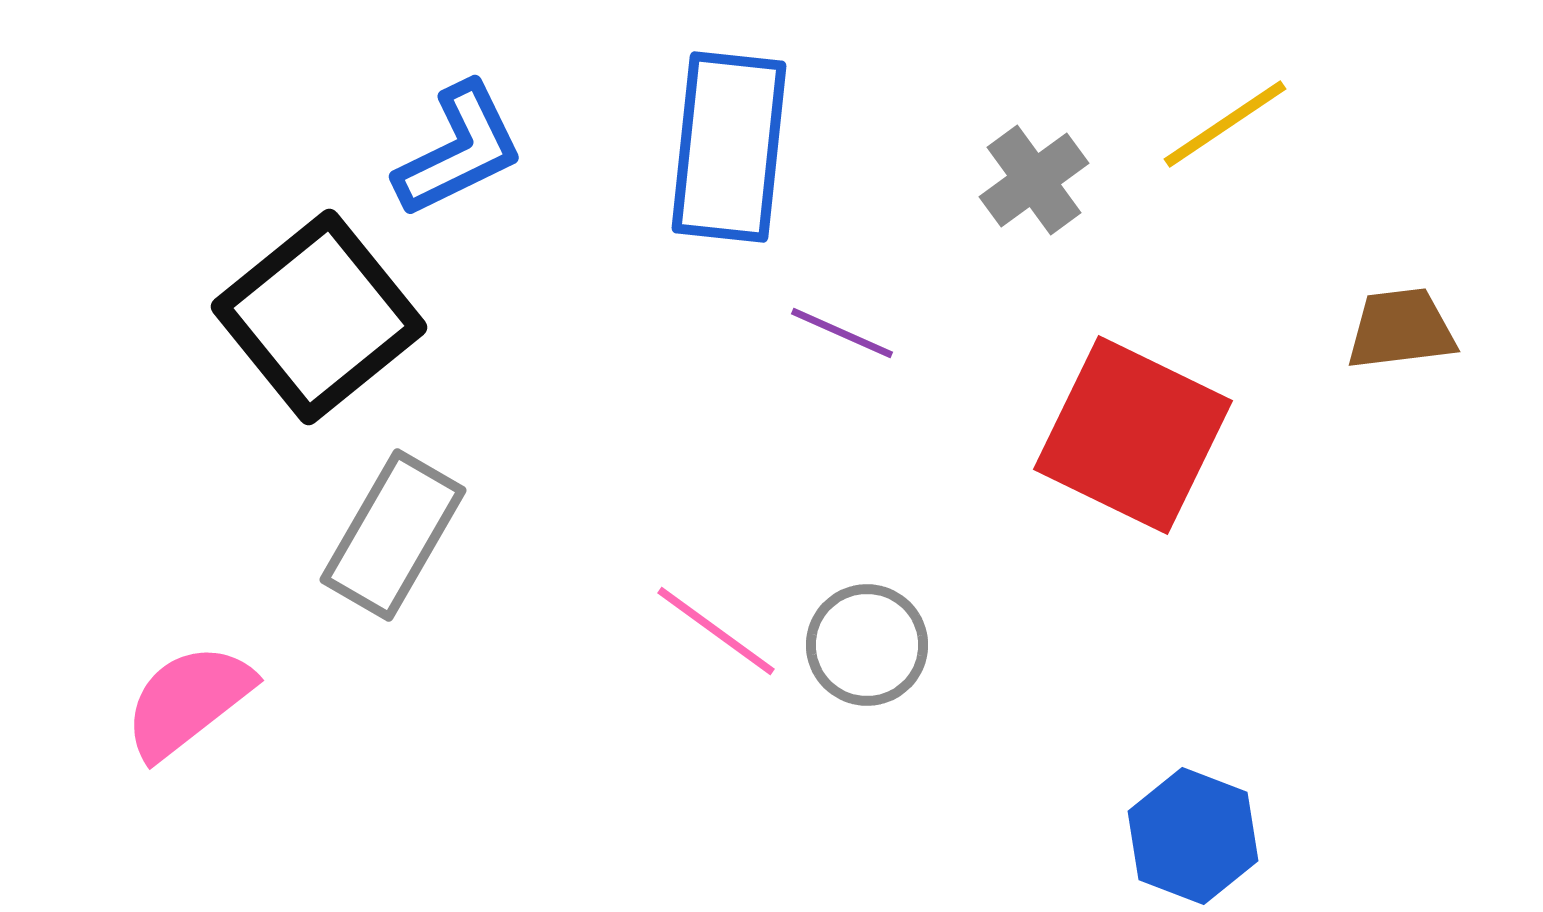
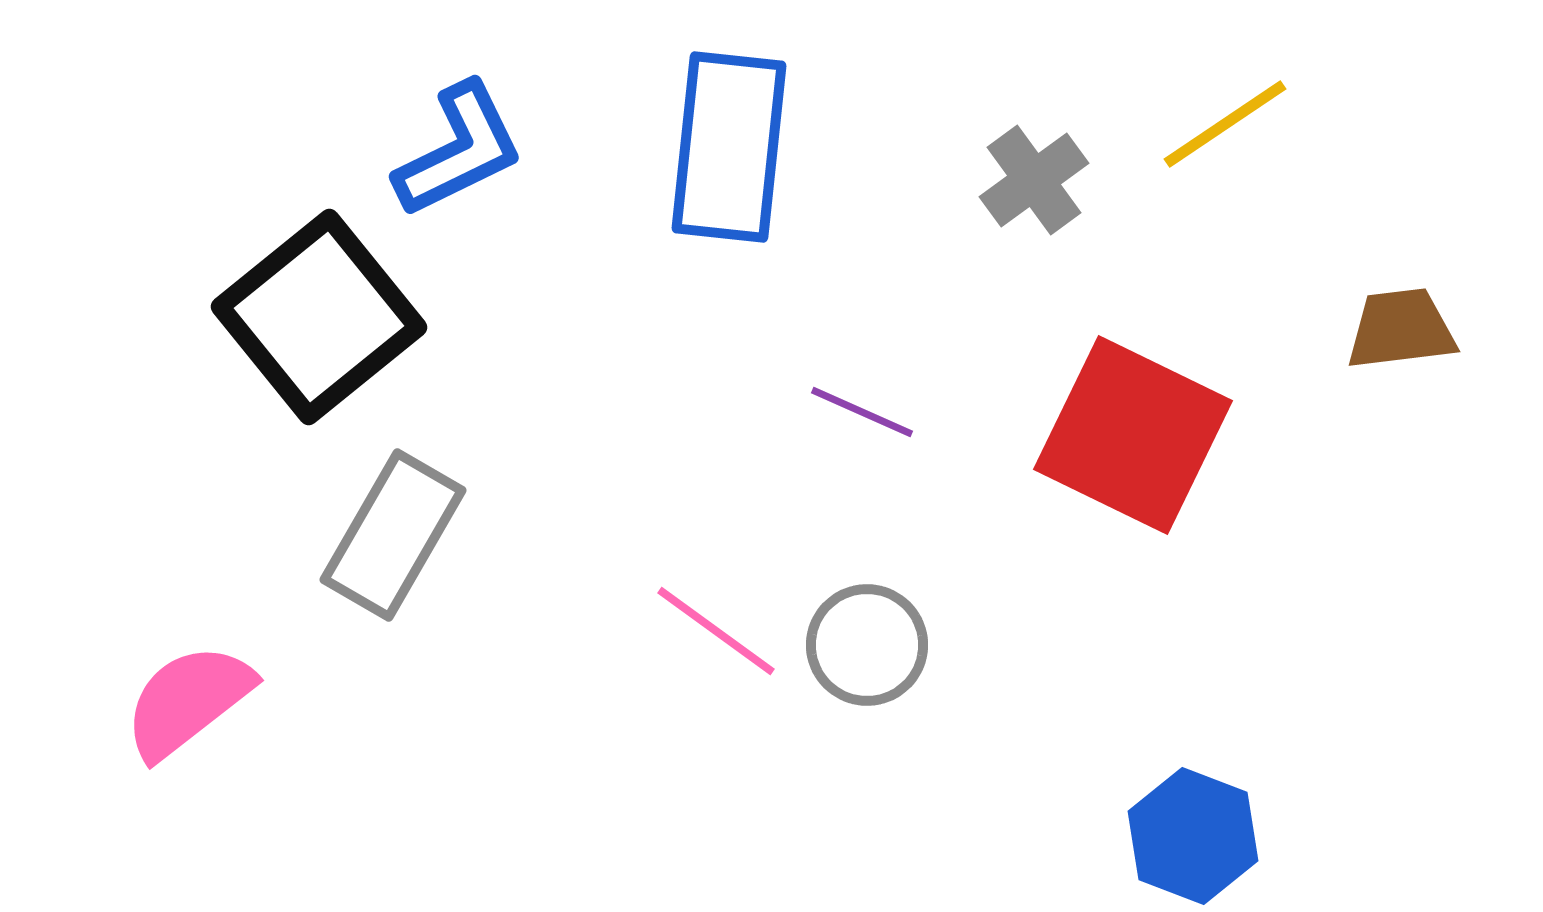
purple line: moved 20 px right, 79 px down
